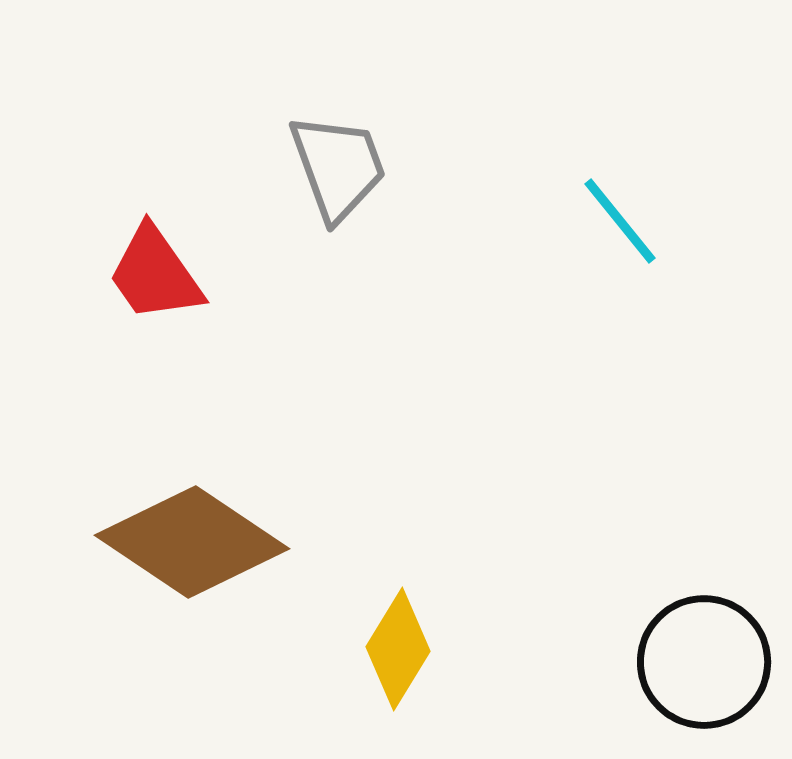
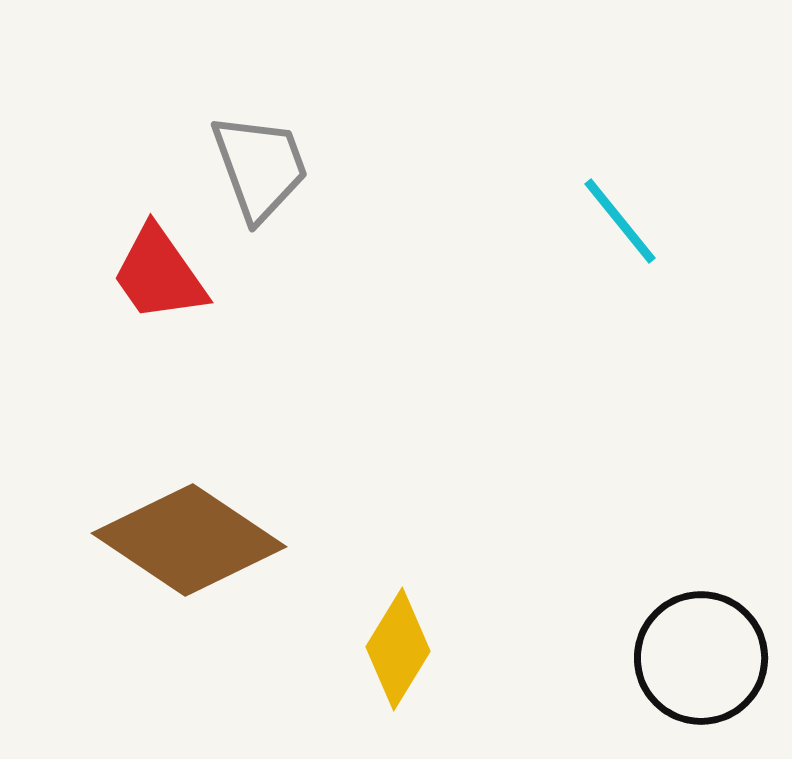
gray trapezoid: moved 78 px left
red trapezoid: moved 4 px right
brown diamond: moved 3 px left, 2 px up
black circle: moved 3 px left, 4 px up
